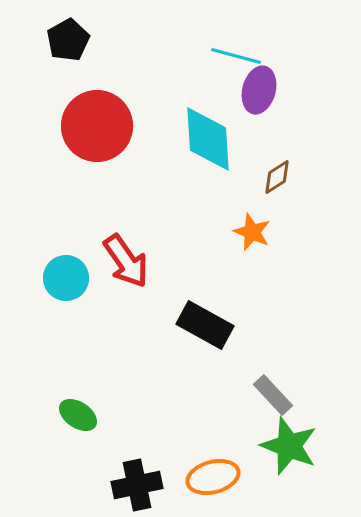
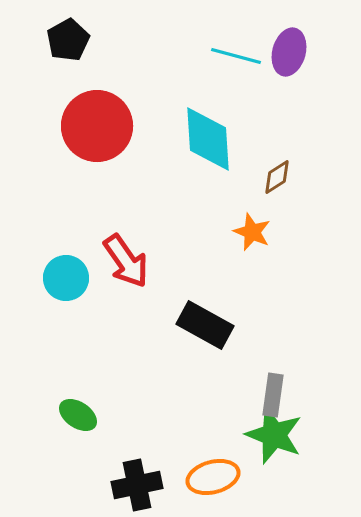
purple ellipse: moved 30 px right, 38 px up
gray rectangle: rotated 51 degrees clockwise
green star: moved 15 px left, 11 px up
